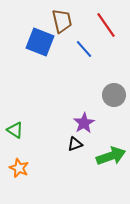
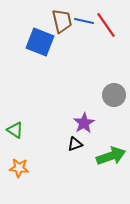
blue line: moved 28 px up; rotated 36 degrees counterclockwise
orange star: rotated 18 degrees counterclockwise
